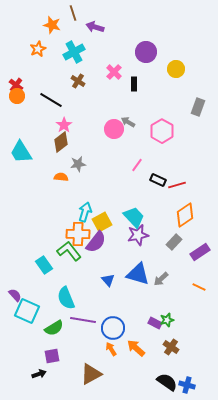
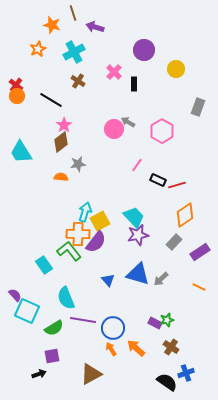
purple circle at (146, 52): moved 2 px left, 2 px up
yellow square at (102, 222): moved 2 px left, 1 px up
blue cross at (187, 385): moved 1 px left, 12 px up; rotated 35 degrees counterclockwise
